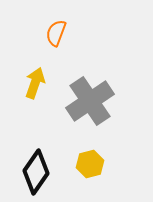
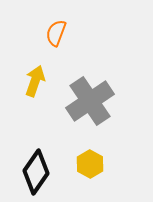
yellow arrow: moved 2 px up
yellow hexagon: rotated 16 degrees counterclockwise
